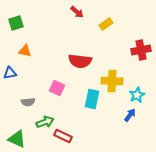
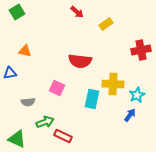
green square: moved 1 px right, 11 px up; rotated 14 degrees counterclockwise
yellow cross: moved 1 px right, 3 px down
